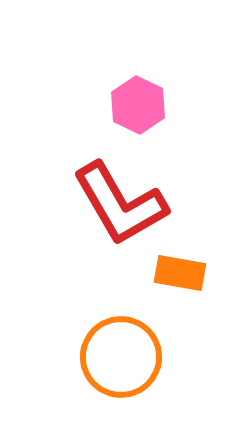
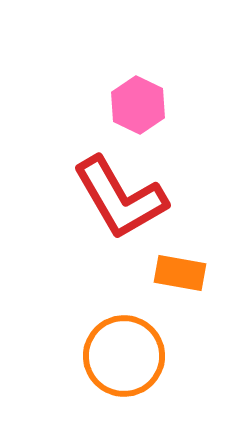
red L-shape: moved 6 px up
orange circle: moved 3 px right, 1 px up
